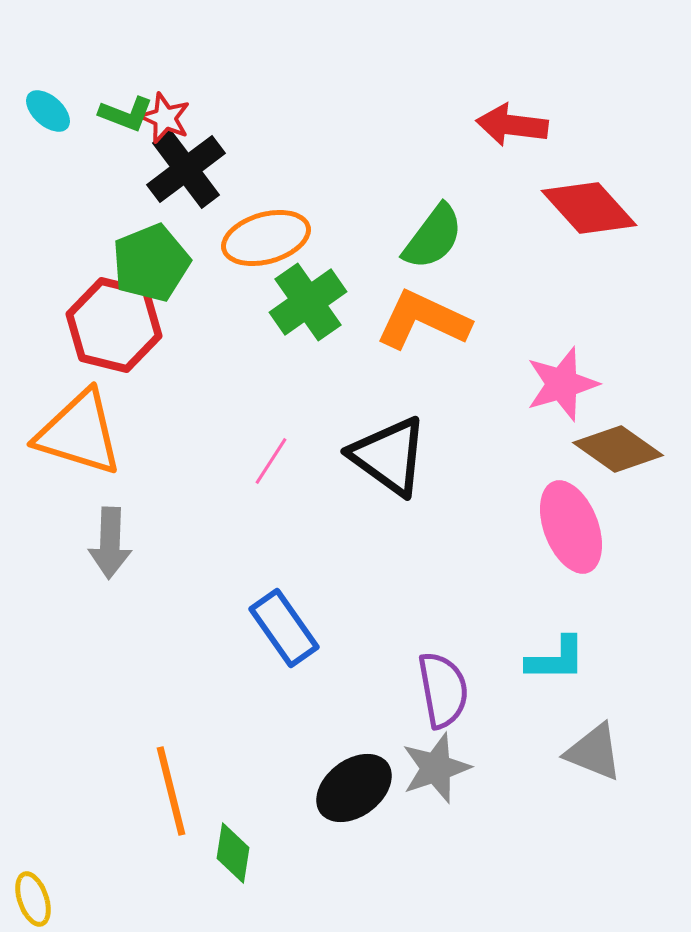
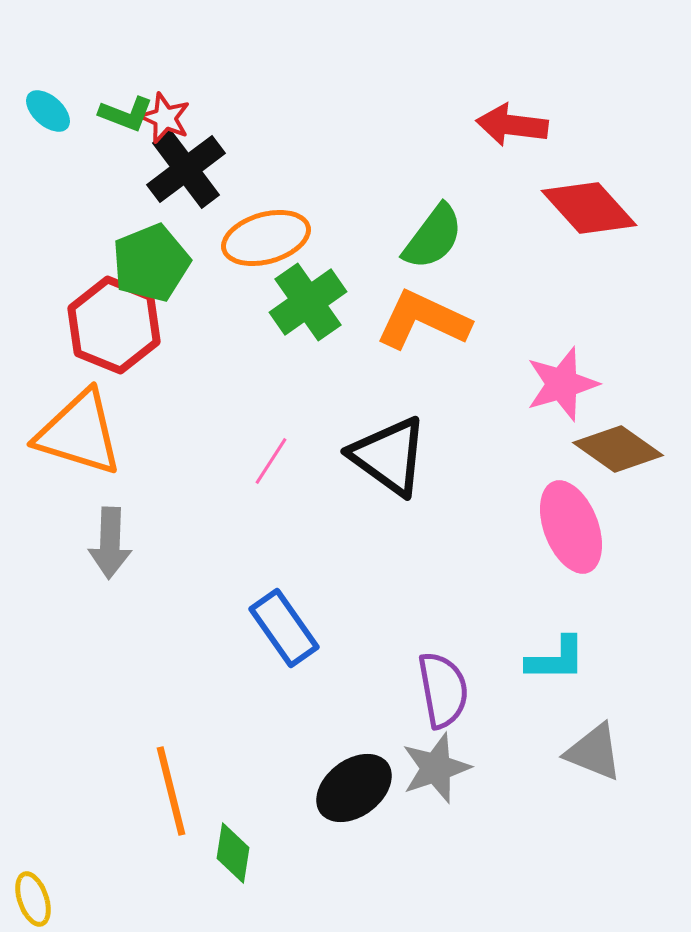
red hexagon: rotated 8 degrees clockwise
